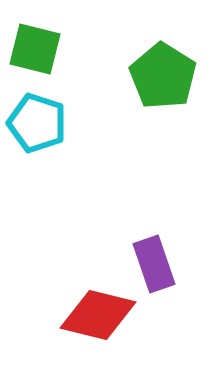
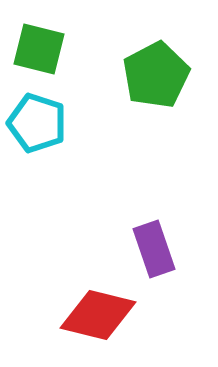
green square: moved 4 px right
green pentagon: moved 7 px left, 1 px up; rotated 12 degrees clockwise
purple rectangle: moved 15 px up
